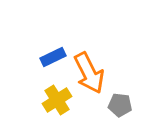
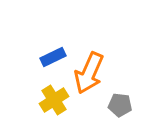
orange arrow: rotated 51 degrees clockwise
yellow cross: moved 3 px left
